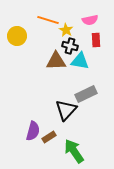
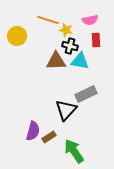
yellow star: rotated 16 degrees counterclockwise
